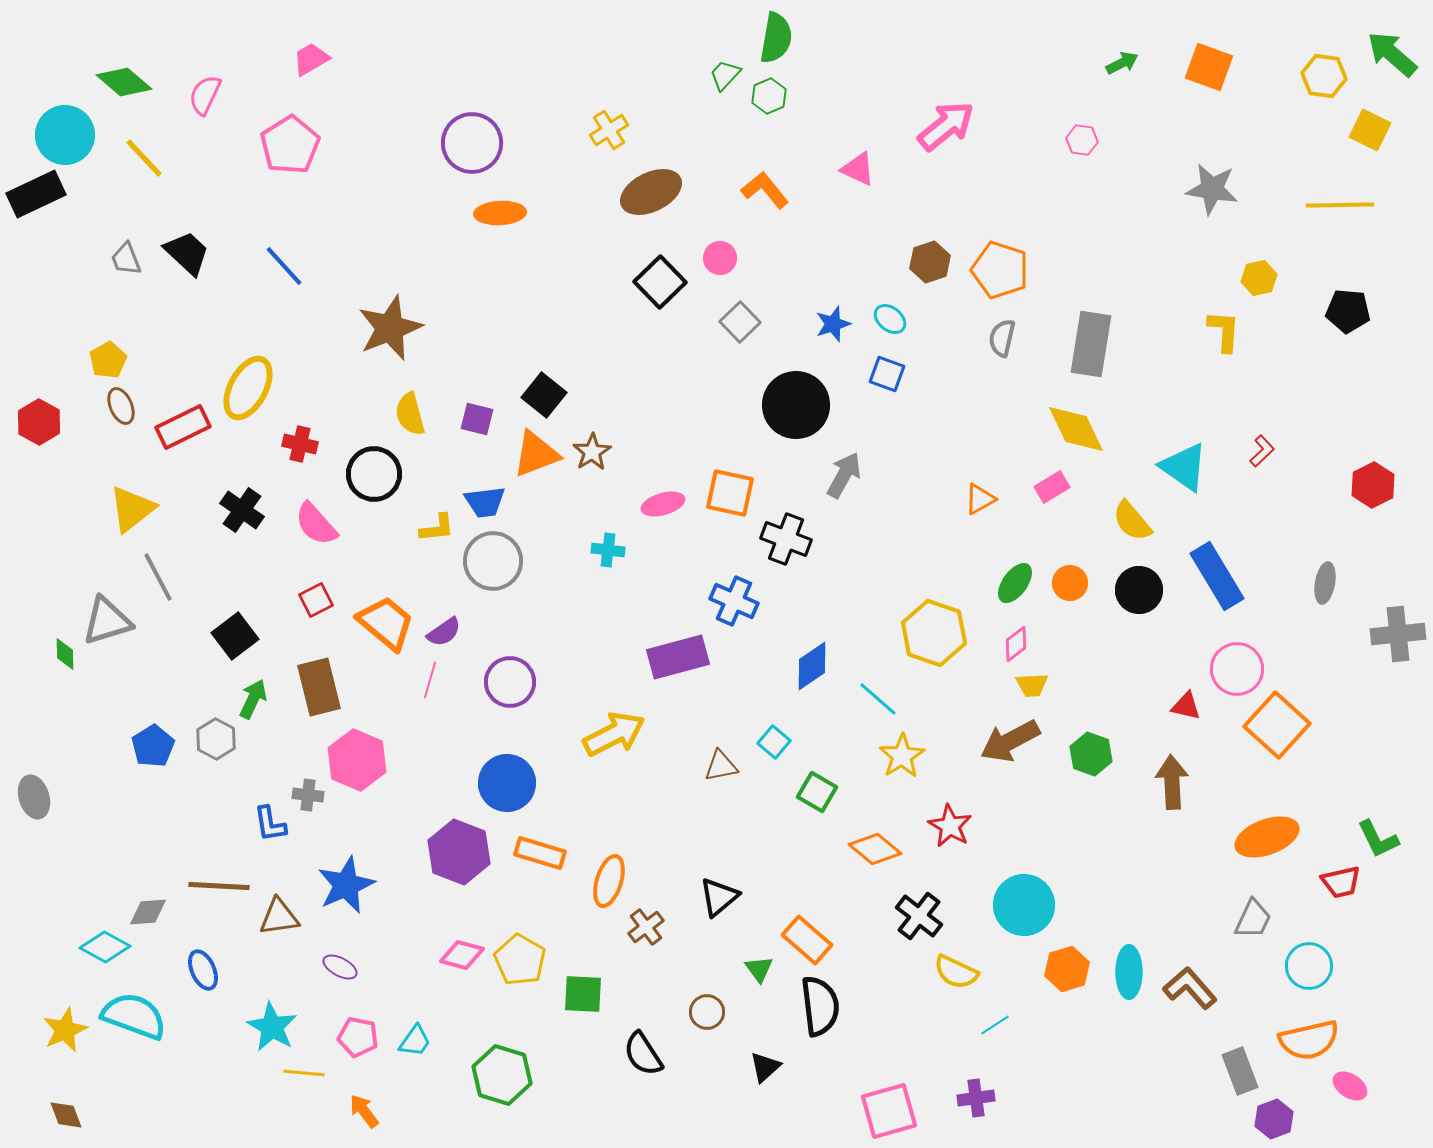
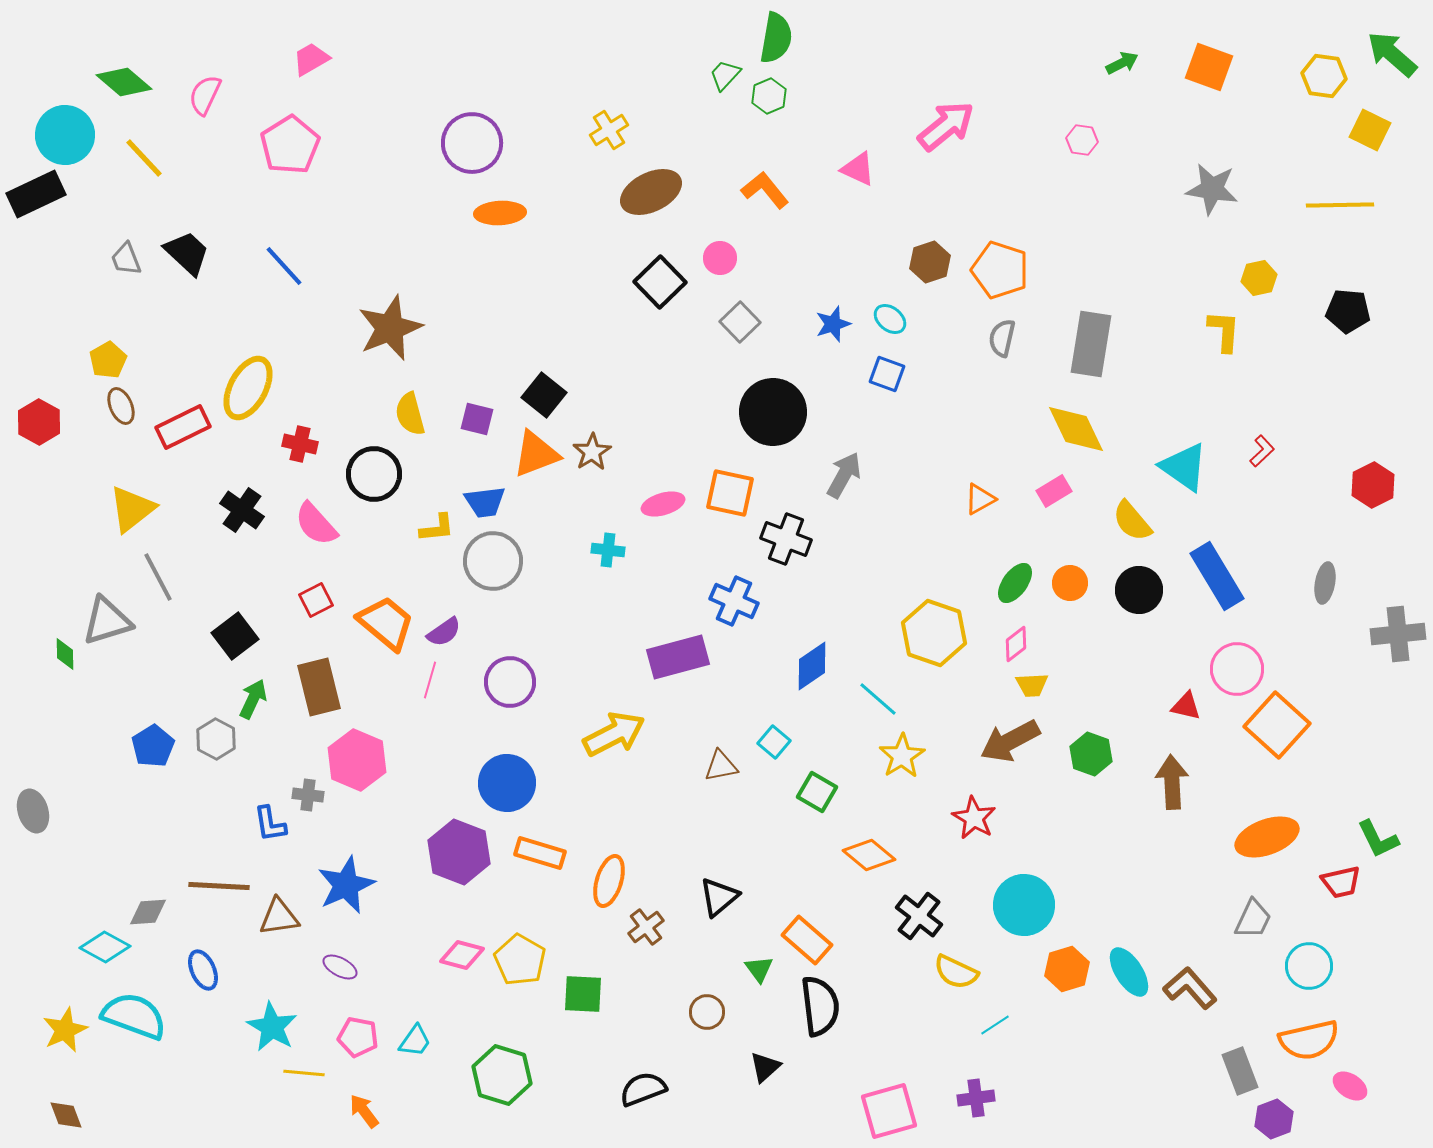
black circle at (796, 405): moved 23 px left, 7 px down
pink rectangle at (1052, 487): moved 2 px right, 4 px down
gray ellipse at (34, 797): moved 1 px left, 14 px down
red star at (950, 826): moved 24 px right, 8 px up
orange diamond at (875, 849): moved 6 px left, 6 px down
cyan ellipse at (1129, 972): rotated 33 degrees counterclockwise
black semicircle at (643, 1054): moved 35 px down; rotated 102 degrees clockwise
